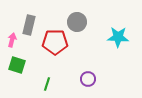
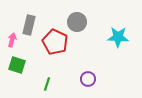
red pentagon: rotated 25 degrees clockwise
